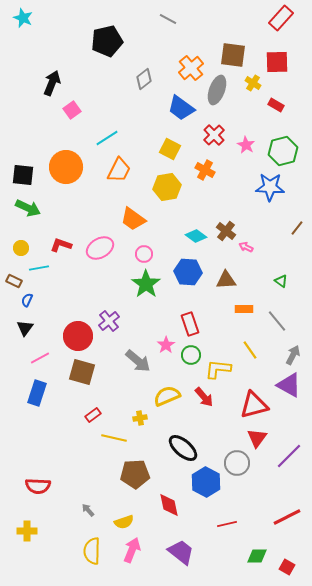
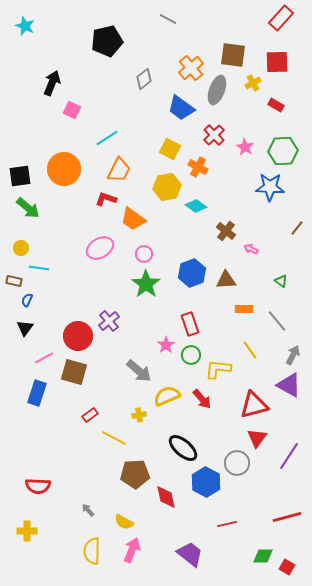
cyan star at (23, 18): moved 2 px right, 8 px down
yellow cross at (253, 83): rotated 28 degrees clockwise
pink square at (72, 110): rotated 30 degrees counterclockwise
pink star at (246, 145): moved 1 px left, 2 px down
green hexagon at (283, 151): rotated 12 degrees clockwise
orange circle at (66, 167): moved 2 px left, 2 px down
orange cross at (205, 170): moved 7 px left, 3 px up
black square at (23, 175): moved 3 px left, 1 px down; rotated 15 degrees counterclockwise
green arrow at (28, 208): rotated 15 degrees clockwise
cyan diamond at (196, 236): moved 30 px up
red L-shape at (61, 245): moved 45 px right, 46 px up
pink arrow at (246, 247): moved 5 px right, 2 px down
cyan line at (39, 268): rotated 18 degrees clockwise
blue hexagon at (188, 272): moved 4 px right, 1 px down; rotated 24 degrees counterclockwise
brown rectangle at (14, 281): rotated 14 degrees counterclockwise
pink line at (40, 358): moved 4 px right
gray arrow at (138, 361): moved 1 px right, 10 px down
brown square at (82, 372): moved 8 px left
red arrow at (204, 397): moved 2 px left, 2 px down
red rectangle at (93, 415): moved 3 px left
yellow cross at (140, 418): moved 1 px left, 3 px up
yellow line at (114, 438): rotated 15 degrees clockwise
purple line at (289, 456): rotated 12 degrees counterclockwise
red diamond at (169, 505): moved 3 px left, 8 px up
red line at (287, 517): rotated 12 degrees clockwise
yellow semicircle at (124, 522): rotated 48 degrees clockwise
purple trapezoid at (181, 552): moved 9 px right, 2 px down
green diamond at (257, 556): moved 6 px right
